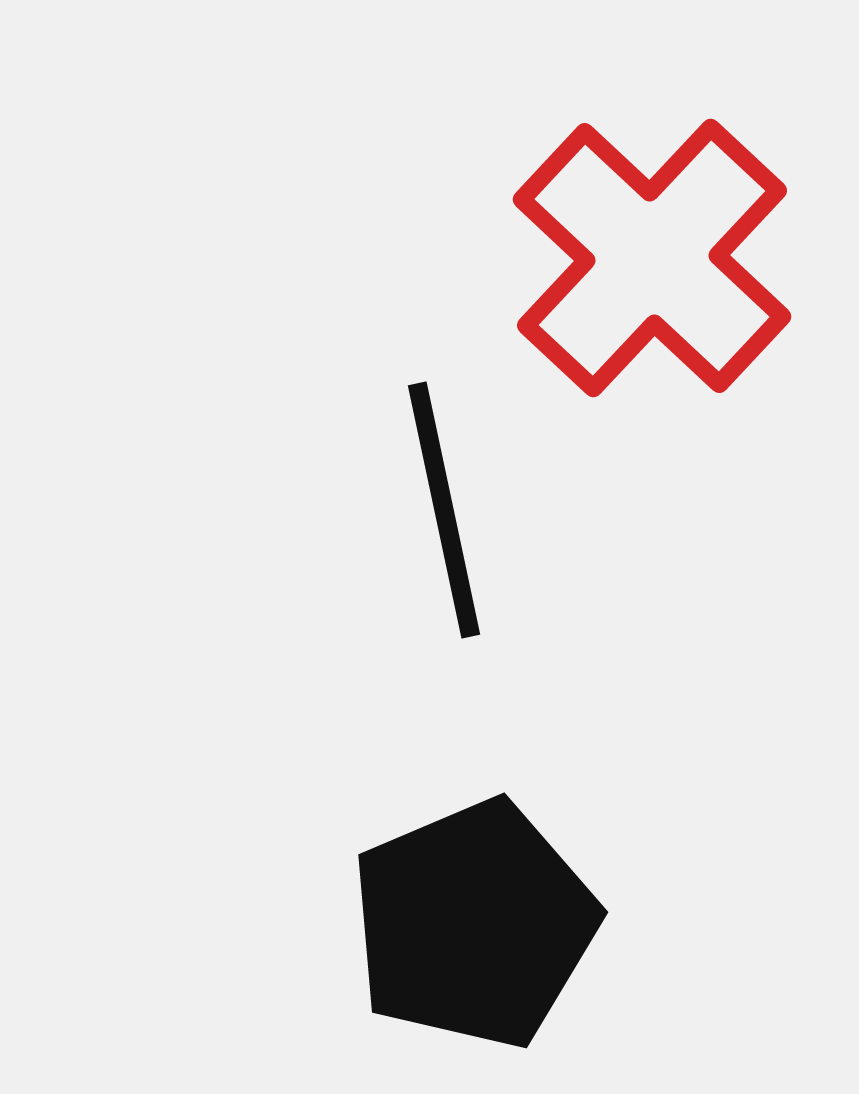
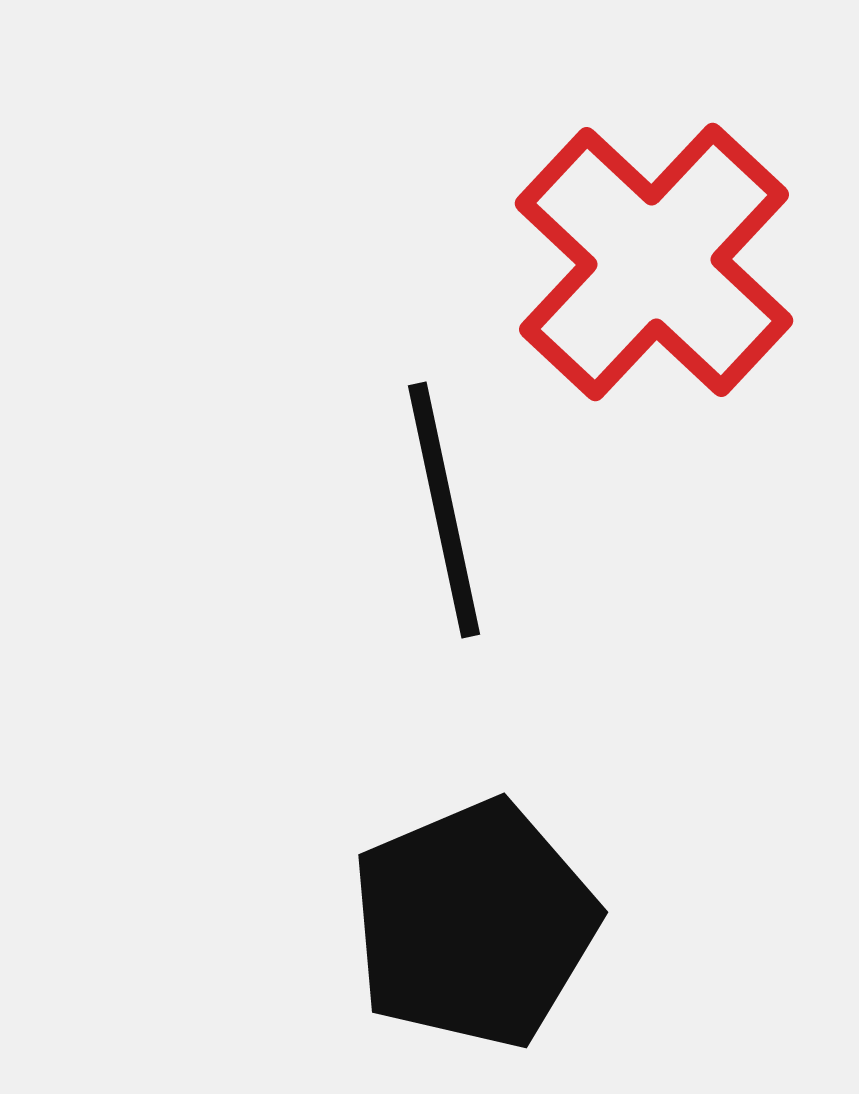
red cross: moved 2 px right, 4 px down
